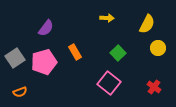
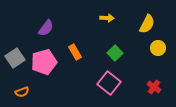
green square: moved 3 px left
orange semicircle: moved 2 px right
